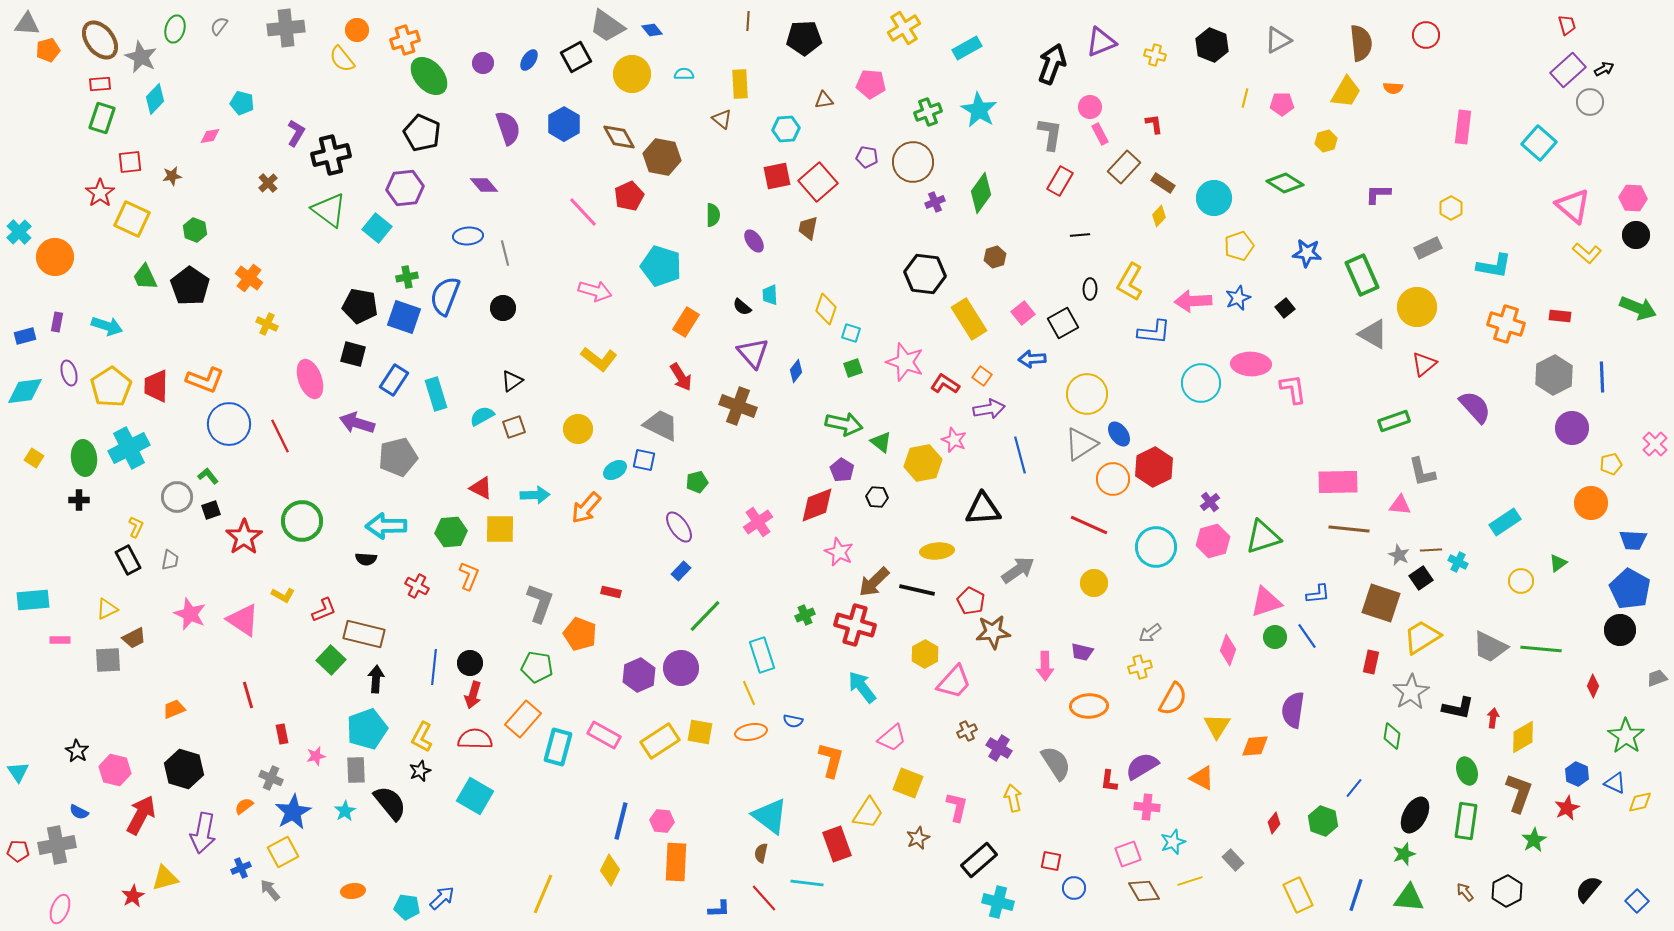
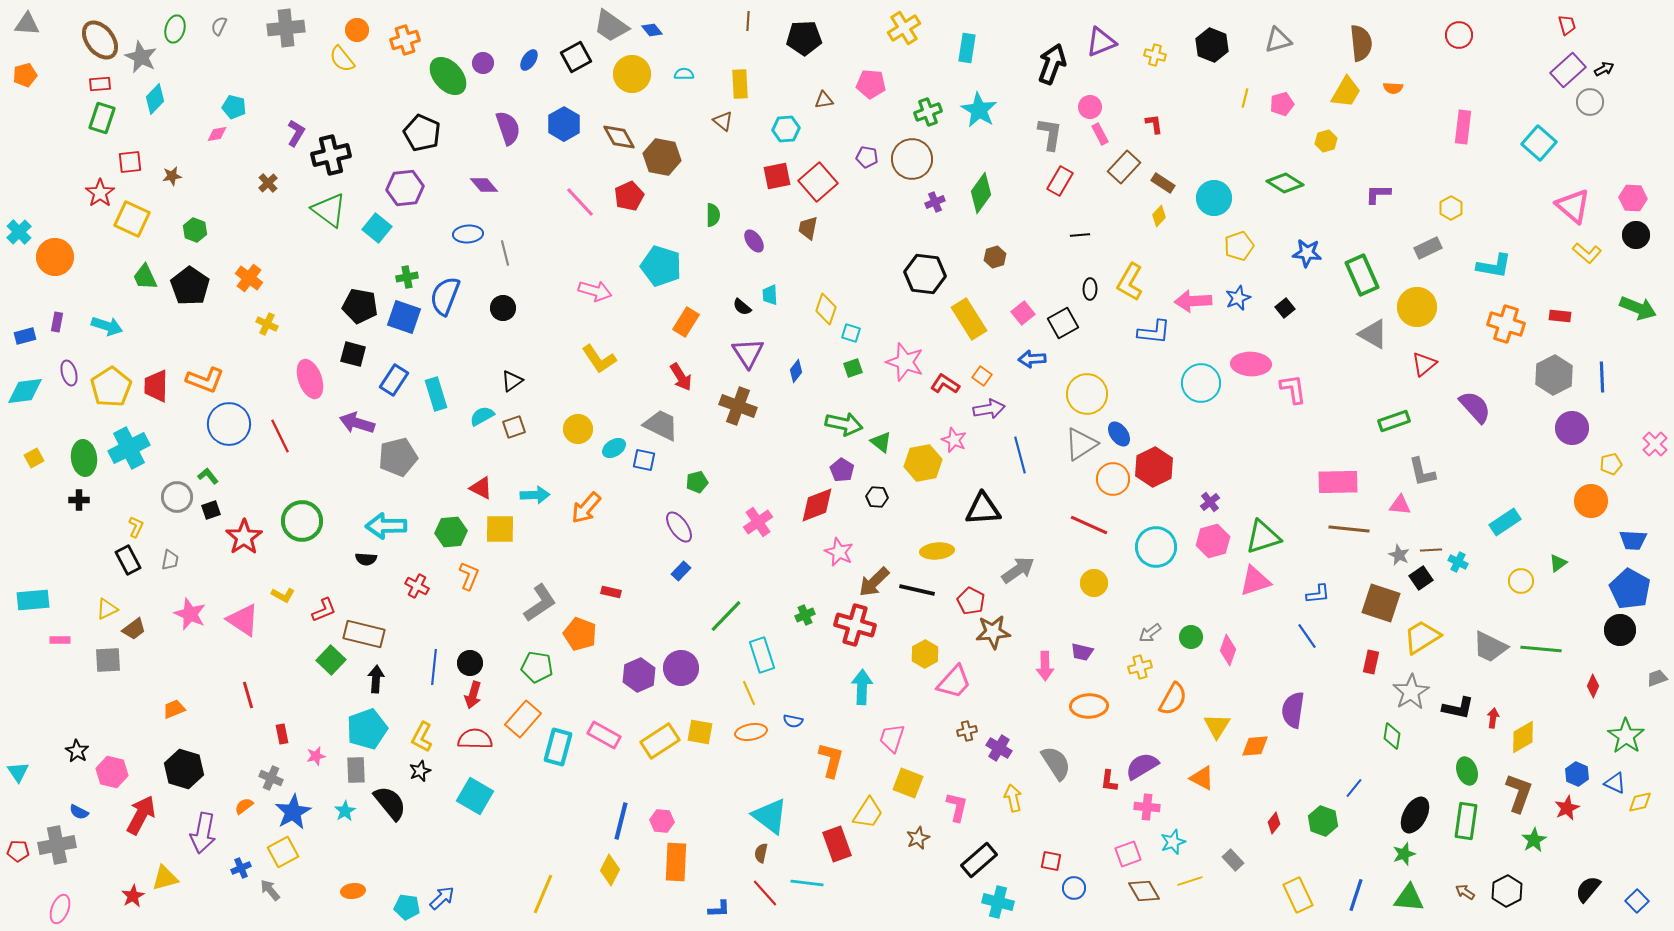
gray semicircle at (219, 26): rotated 12 degrees counterclockwise
gray trapezoid at (607, 26): moved 4 px right
red circle at (1426, 35): moved 33 px right
gray triangle at (1278, 40): rotated 12 degrees clockwise
cyan rectangle at (967, 48): rotated 52 degrees counterclockwise
orange pentagon at (48, 50): moved 23 px left, 25 px down
green ellipse at (429, 76): moved 19 px right
cyan pentagon at (242, 103): moved 8 px left, 4 px down
pink pentagon at (1282, 104): rotated 15 degrees counterclockwise
brown triangle at (722, 119): moved 1 px right, 2 px down
pink diamond at (210, 136): moved 7 px right, 2 px up
brown circle at (913, 162): moved 1 px left, 3 px up
pink line at (583, 212): moved 3 px left, 10 px up
blue ellipse at (468, 236): moved 2 px up
purple triangle at (753, 353): moved 5 px left; rotated 8 degrees clockwise
yellow L-shape at (599, 359): rotated 18 degrees clockwise
yellow square at (34, 458): rotated 30 degrees clockwise
cyan ellipse at (615, 470): moved 1 px left, 22 px up
orange circle at (1591, 503): moved 2 px up
pink triangle at (1266, 602): moved 11 px left, 21 px up
gray L-shape at (540, 603): rotated 36 degrees clockwise
green line at (705, 616): moved 21 px right
green circle at (1275, 637): moved 84 px left
brown trapezoid at (134, 638): moved 9 px up; rotated 10 degrees counterclockwise
cyan arrow at (862, 687): rotated 40 degrees clockwise
brown cross at (967, 731): rotated 12 degrees clockwise
pink trapezoid at (892, 738): rotated 148 degrees clockwise
pink hexagon at (115, 770): moved 3 px left, 2 px down
brown arrow at (1465, 892): rotated 18 degrees counterclockwise
red line at (764, 898): moved 1 px right, 5 px up
